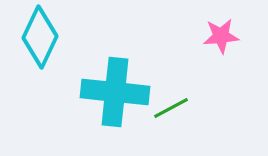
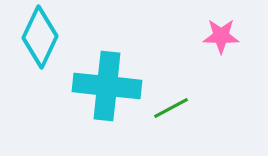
pink star: rotated 6 degrees clockwise
cyan cross: moved 8 px left, 6 px up
